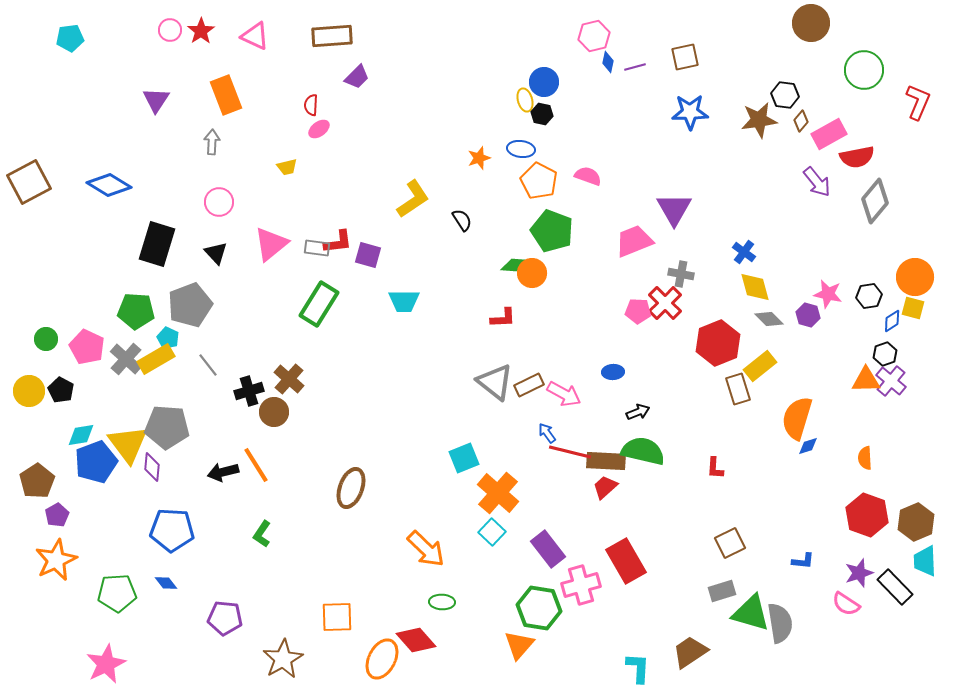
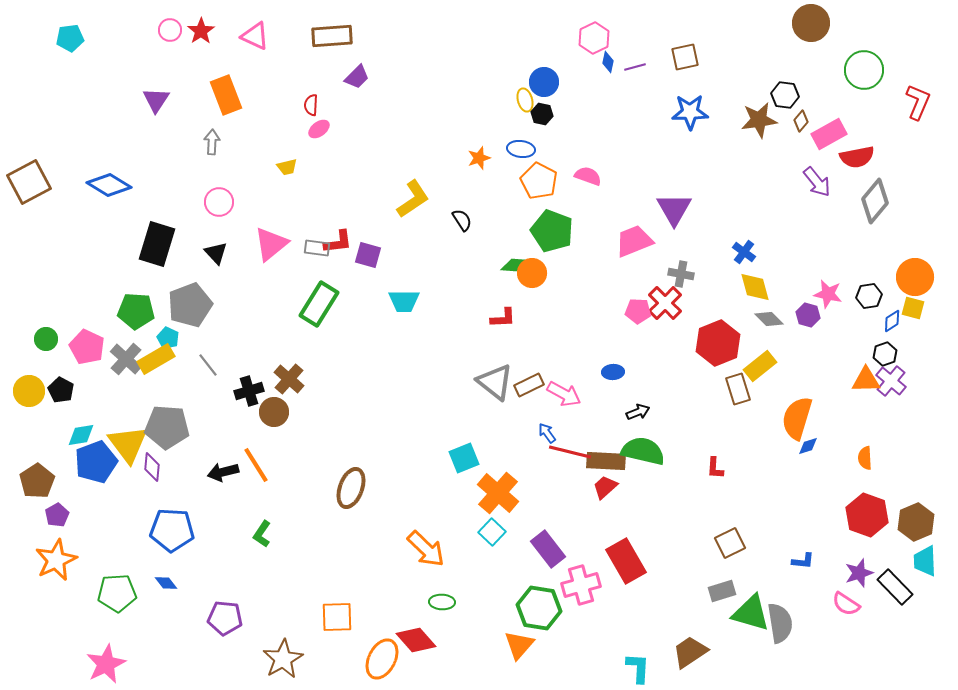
pink hexagon at (594, 36): moved 2 px down; rotated 12 degrees counterclockwise
